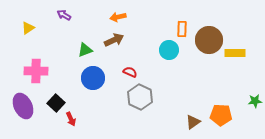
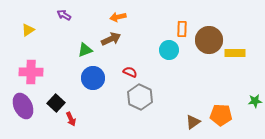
yellow triangle: moved 2 px down
brown arrow: moved 3 px left, 1 px up
pink cross: moved 5 px left, 1 px down
